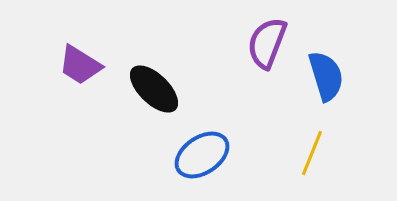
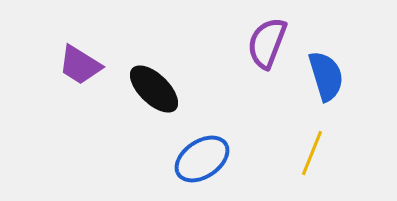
blue ellipse: moved 4 px down
